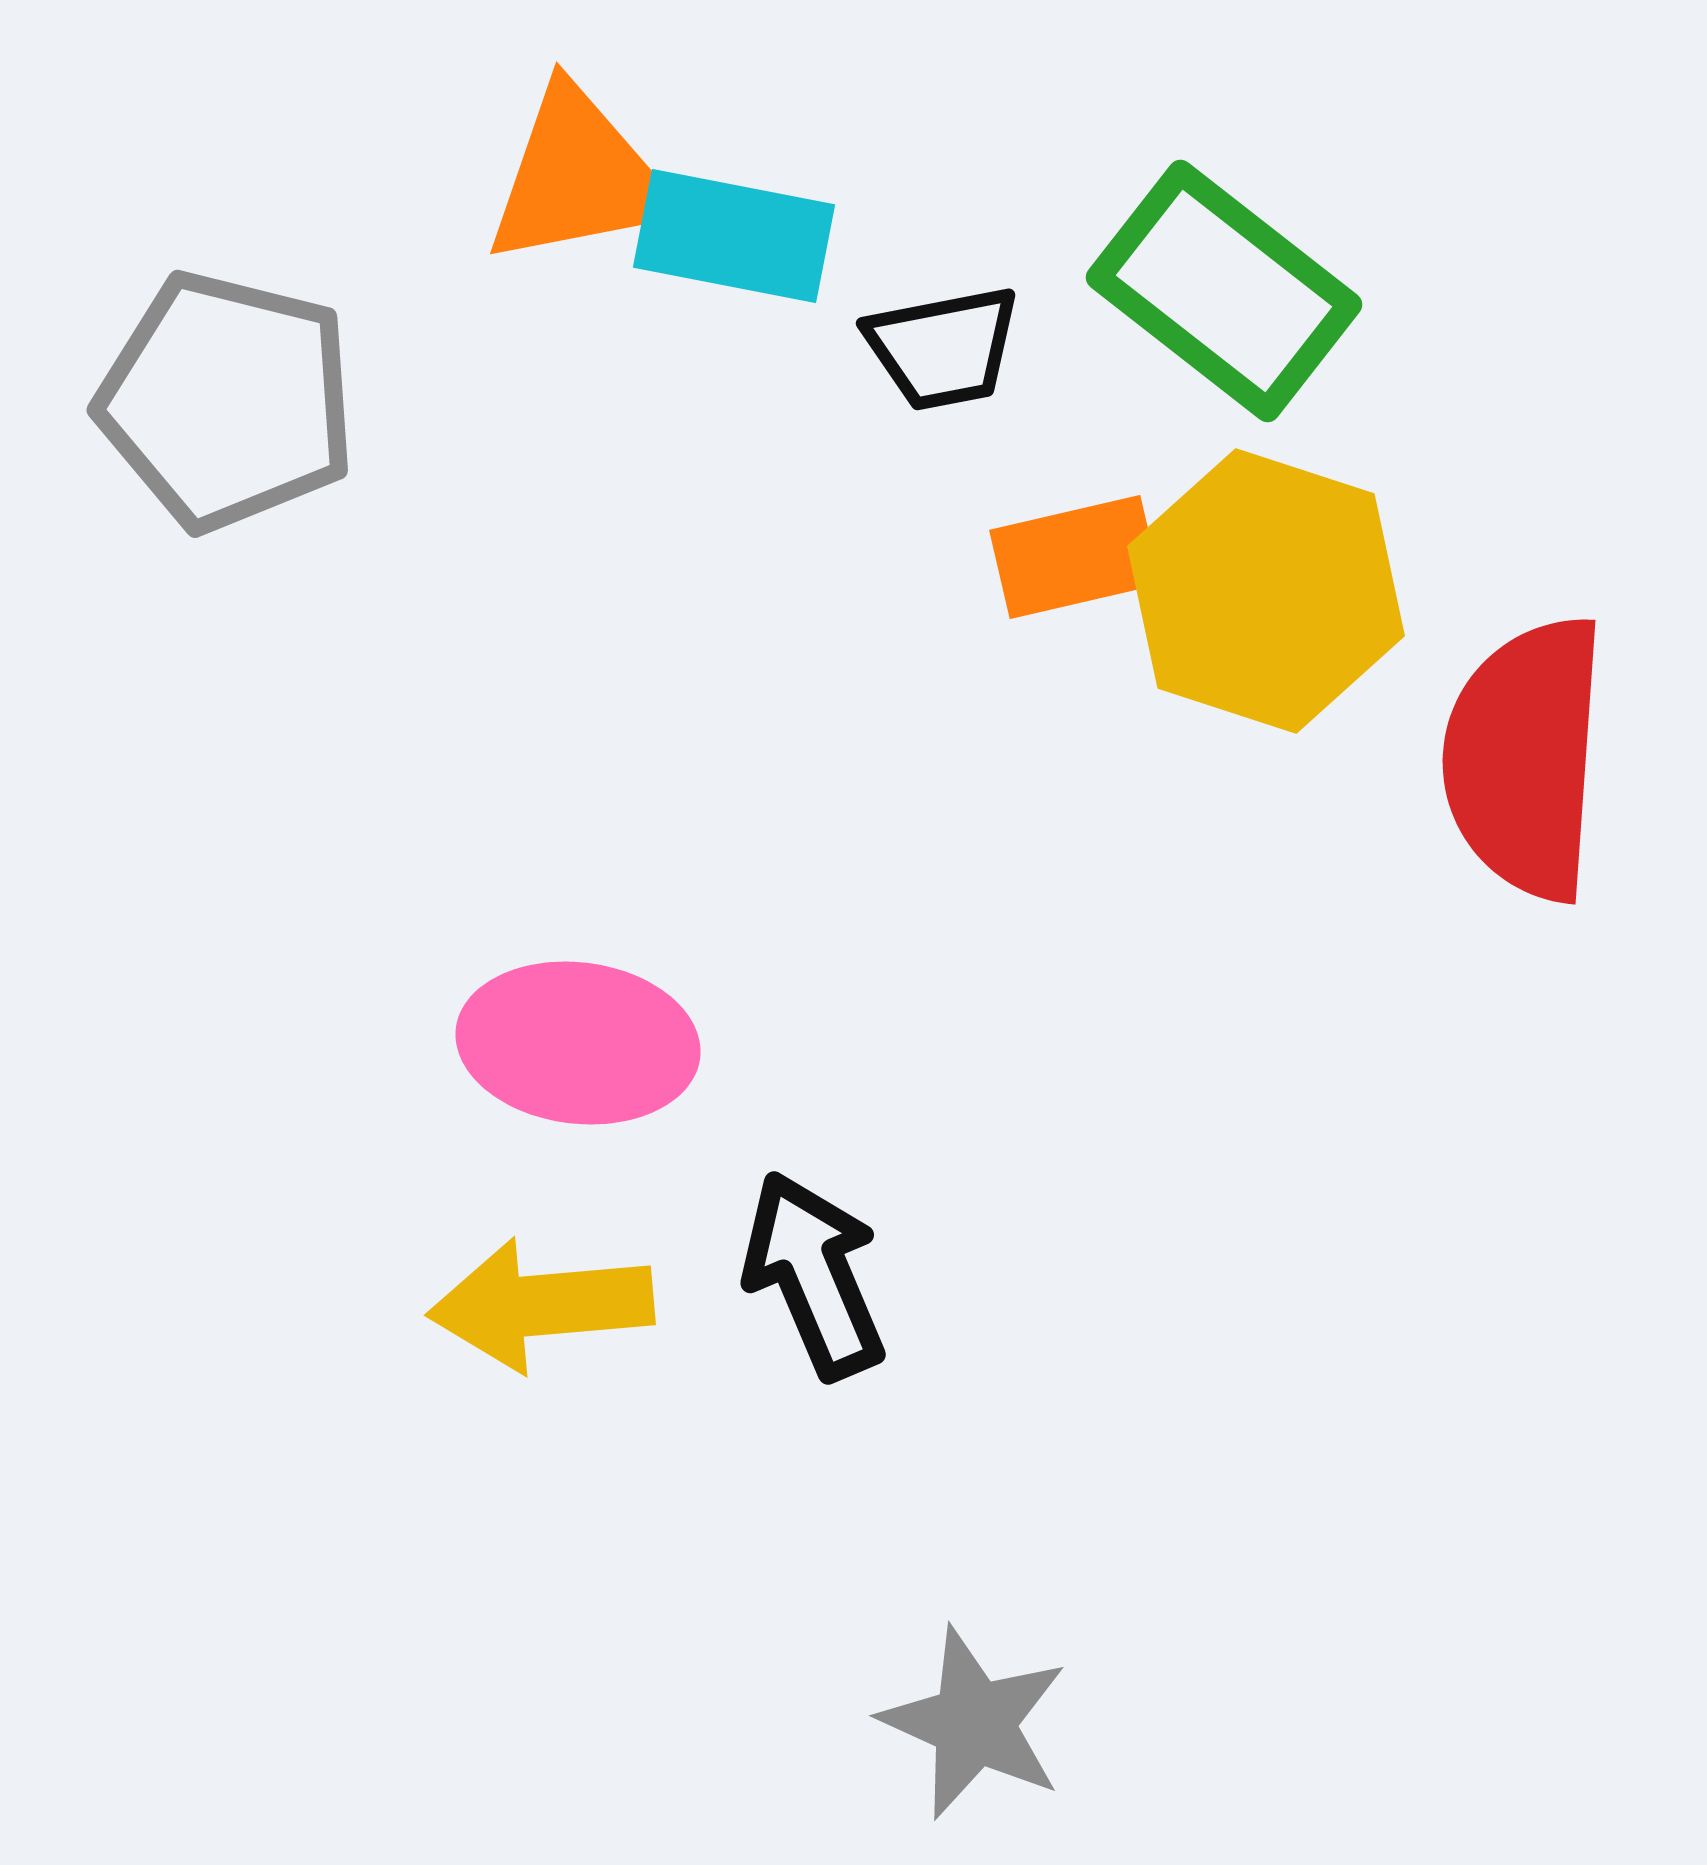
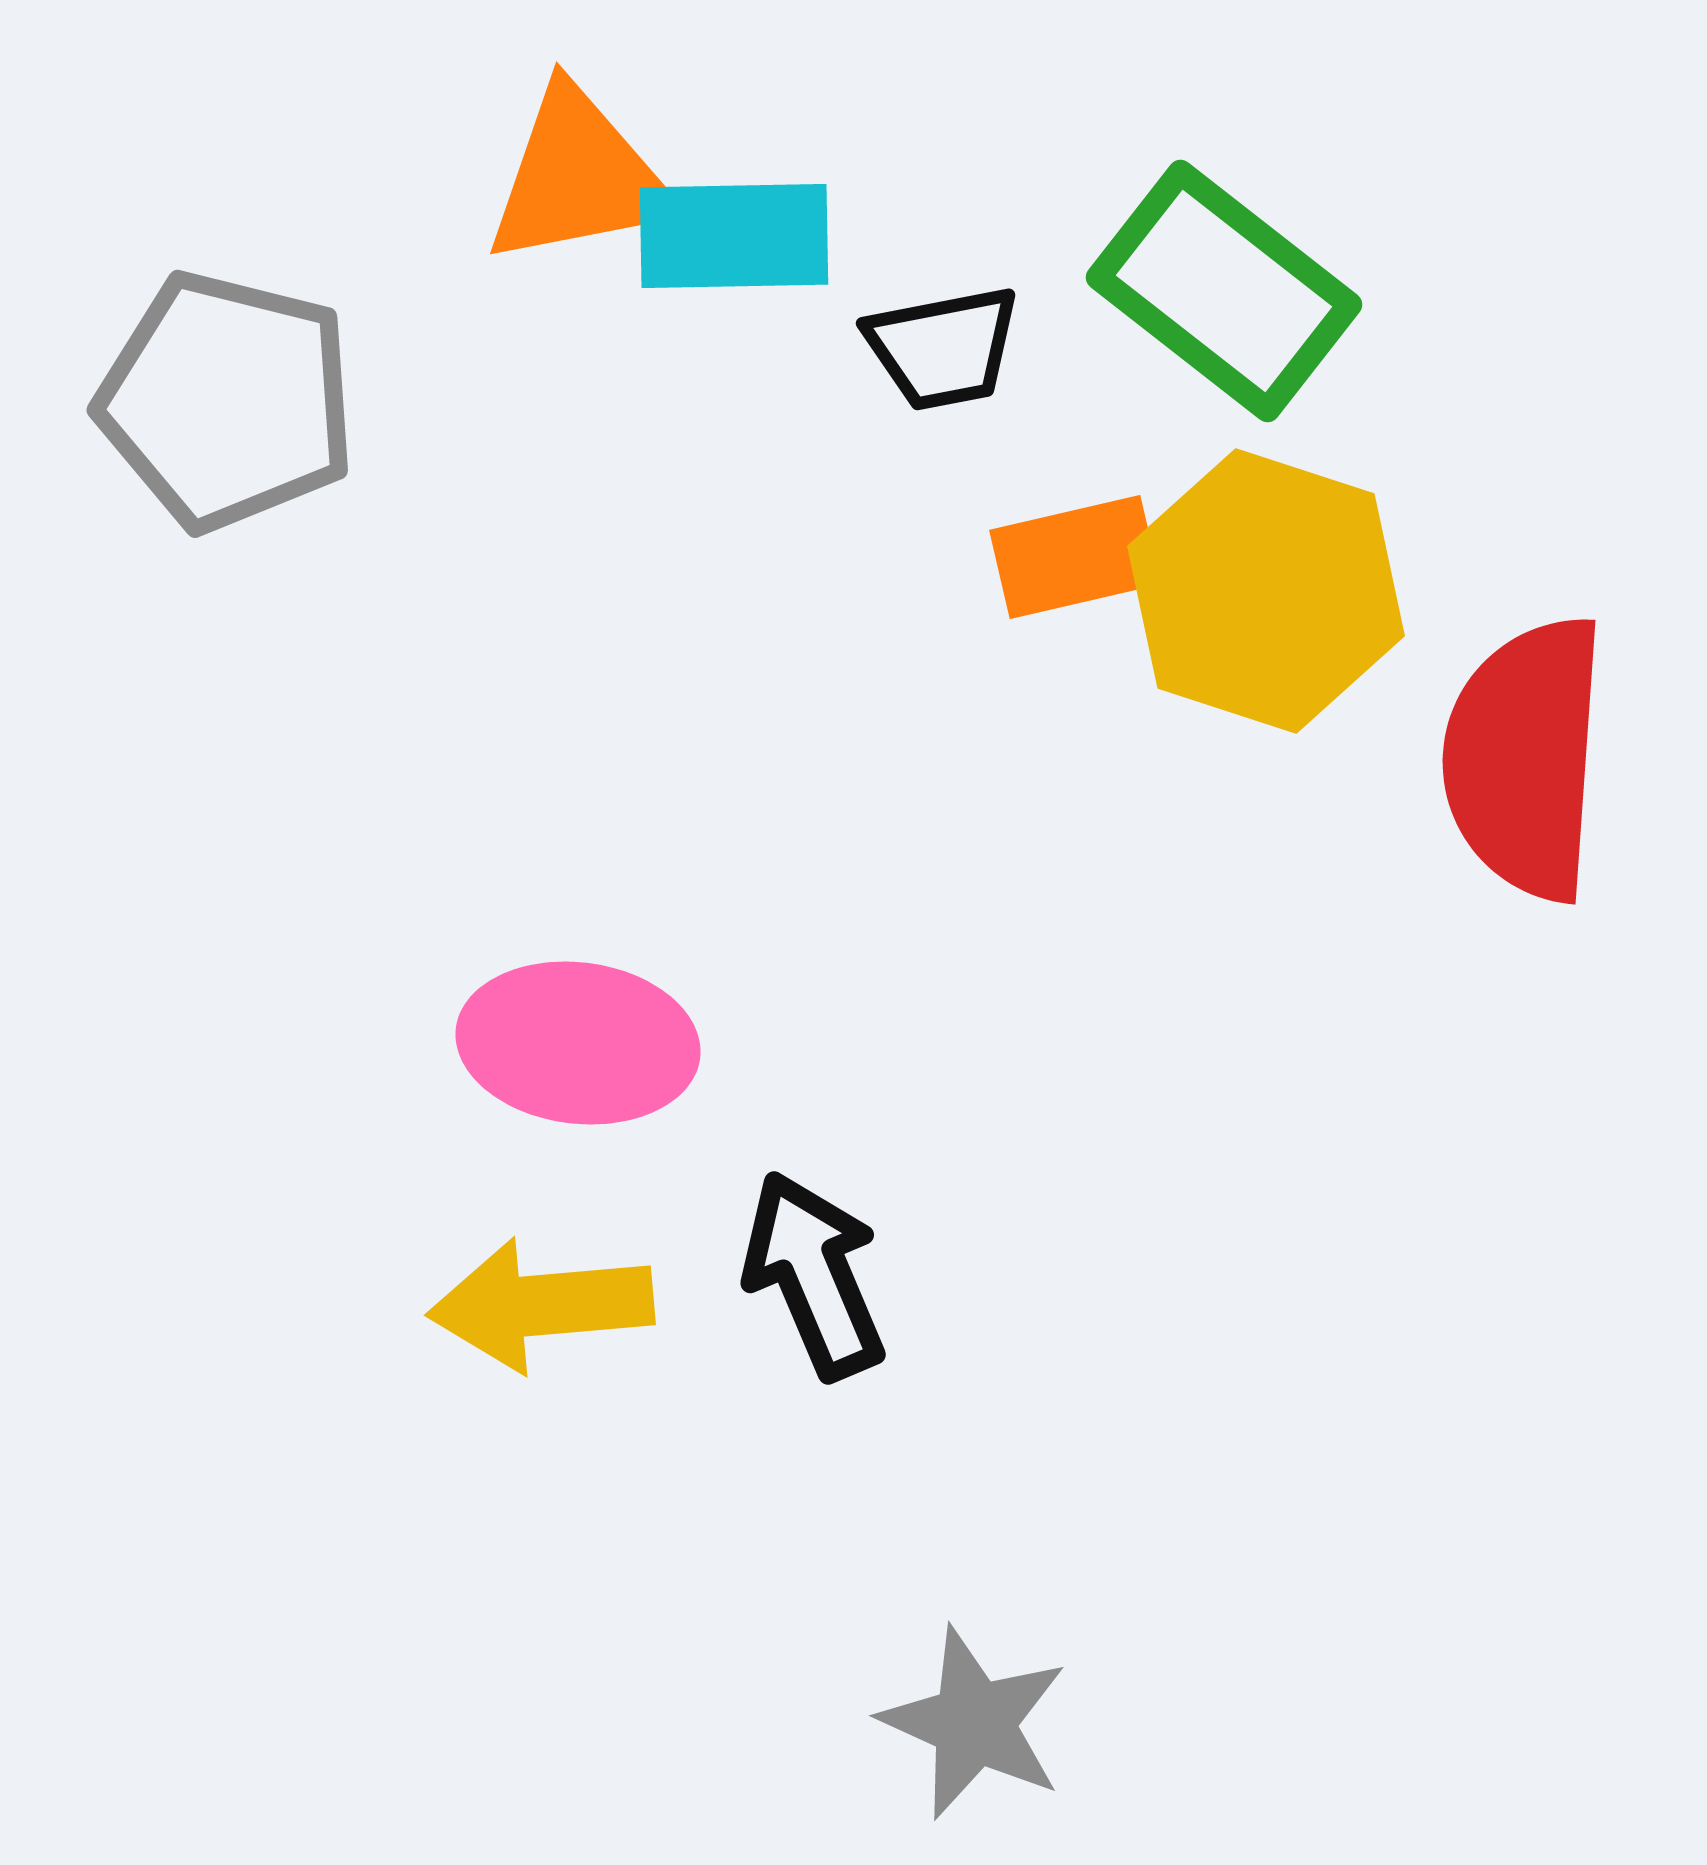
cyan rectangle: rotated 12 degrees counterclockwise
